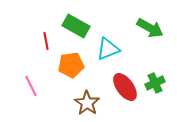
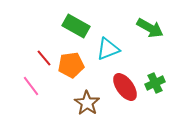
red line: moved 2 px left, 17 px down; rotated 30 degrees counterclockwise
pink line: rotated 10 degrees counterclockwise
